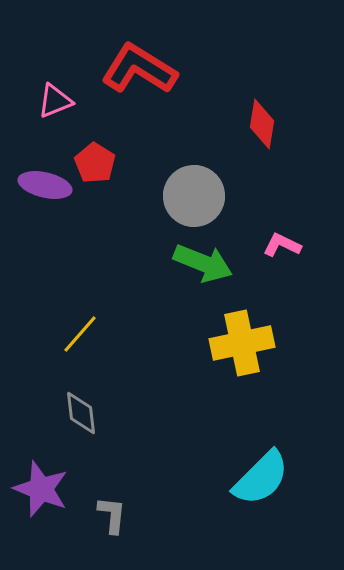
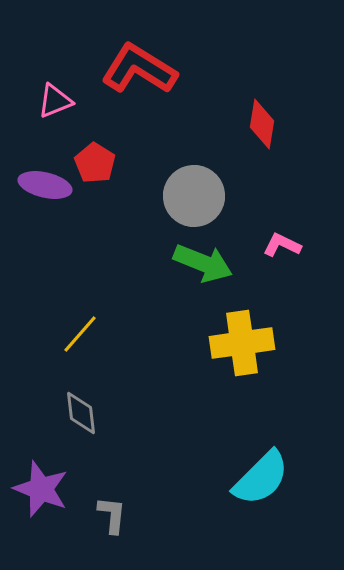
yellow cross: rotated 4 degrees clockwise
